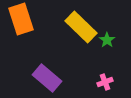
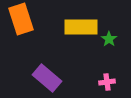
yellow rectangle: rotated 44 degrees counterclockwise
green star: moved 2 px right, 1 px up
pink cross: moved 2 px right; rotated 14 degrees clockwise
